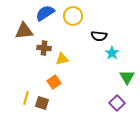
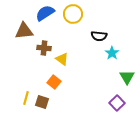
yellow circle: moved 2 px up
yellow triangle: rotated 48 degrees clockwise
orange square: rotated 16 degrees counterclockwise
brown square: moved 1 px up
